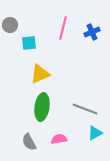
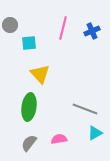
blue cross: moved 1 px up
yellow triangle: rotated 50 degrees counterclockwise
green ellipse: moved 13 px left
gray semicircle: moved 1 px down; rotated 66 degrees clockwise
